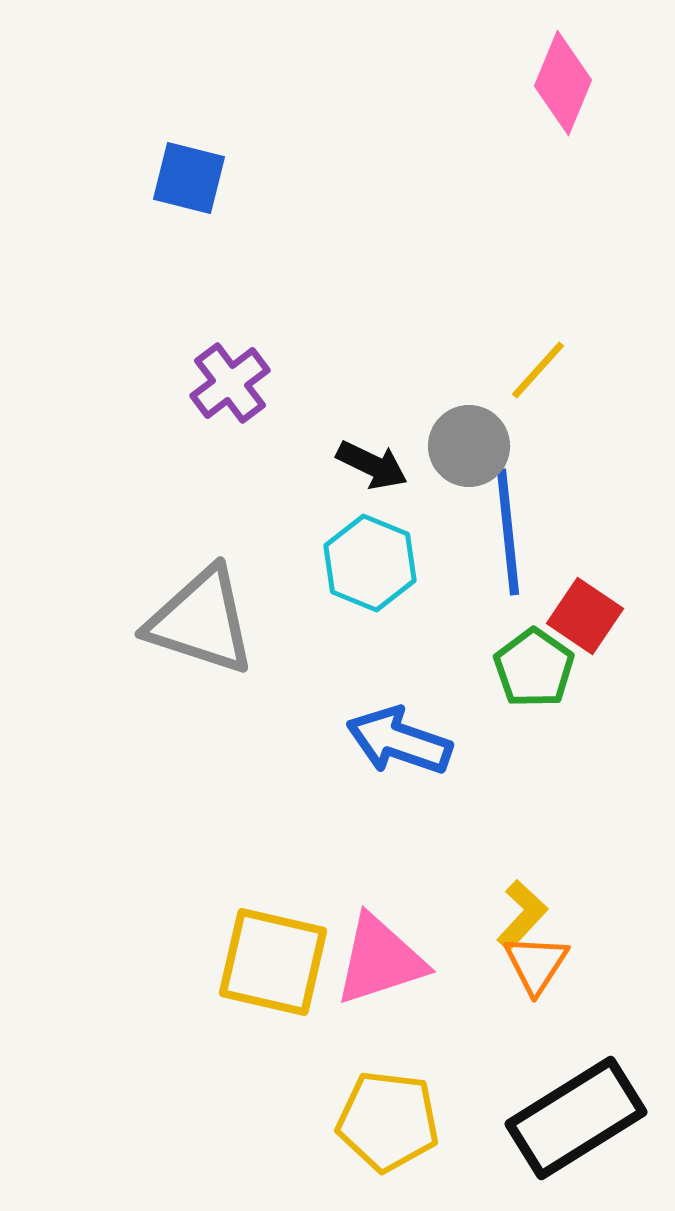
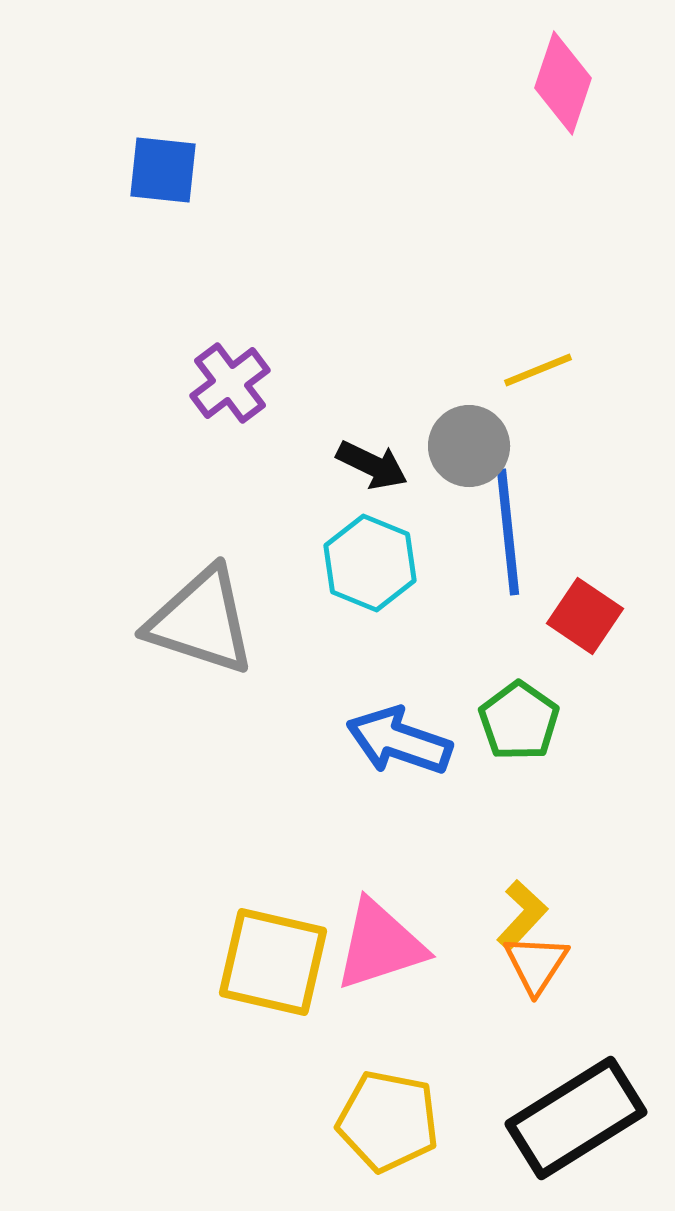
pink diamond: rotated 4 degrees counterclockwise
blue square: moved 26 px left, 8 px up; rotated 8 degrees counterclockwise
yellow line: rotated 26 degrees clockwise
green pentagon: moved 15 px left, 53 px down
pink triangle: moved 15 px up
yellow pentagon: rotated 4 degrees clockwise
